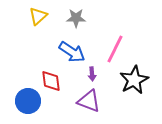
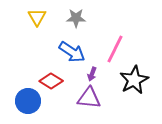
yellow triangle: moved 1 px left, 1 px down; rotated 18 degrees counterclockwise
purple arrow: rotated 24 degrees clockwise
red diamond: rotated 50 degrees counterclockwise
purple triangle: moved 3 px up; rotated 15 degrees counterclockwise
